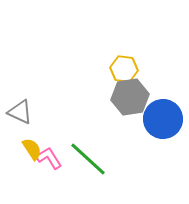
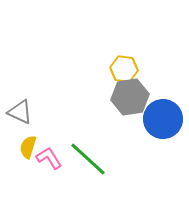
yellow semicircle: moved 4 px left, 2 px up; rotated 130 degrees counterclockwise
